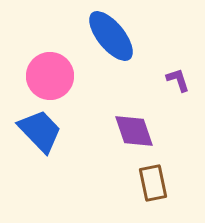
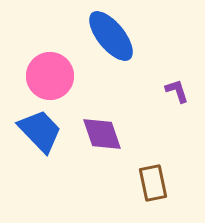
purple L-shape: moved 1 px left, 11 px down
purple diamond: moved 32 px left, 3 px down
